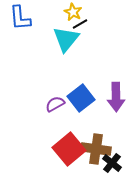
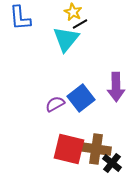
purple arrow: moved 10 px up
red square: rotated 36 degrees counterclockwise
